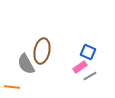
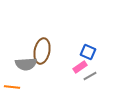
gray semicircle: rotated 65 degrees counterclockwise
